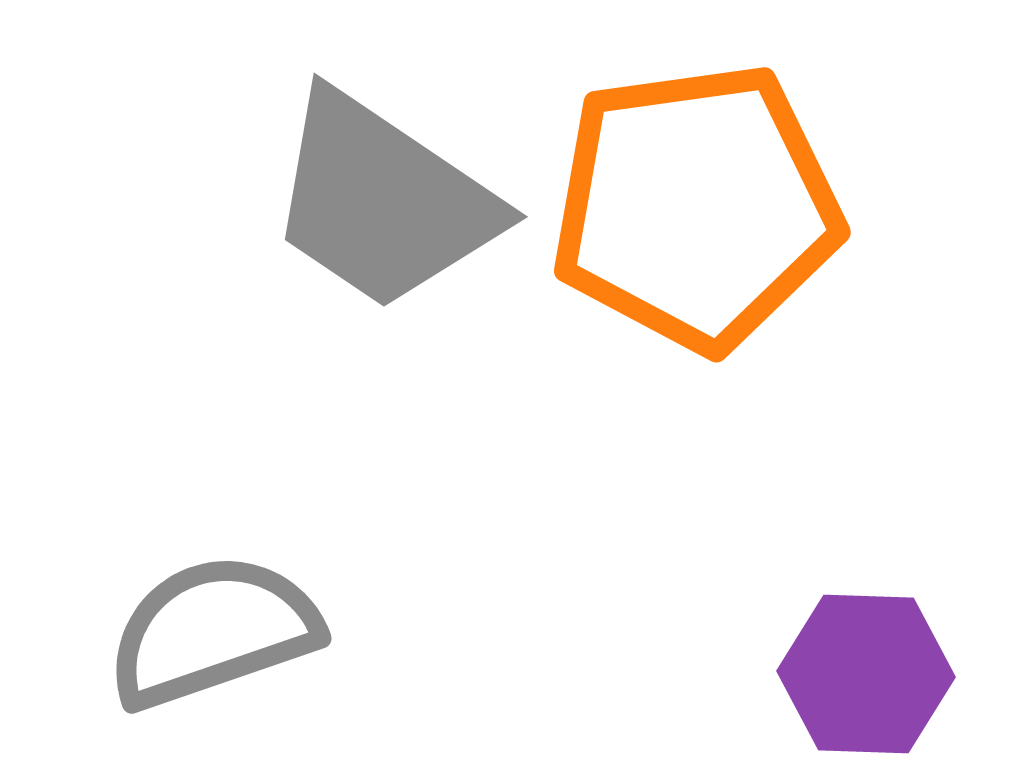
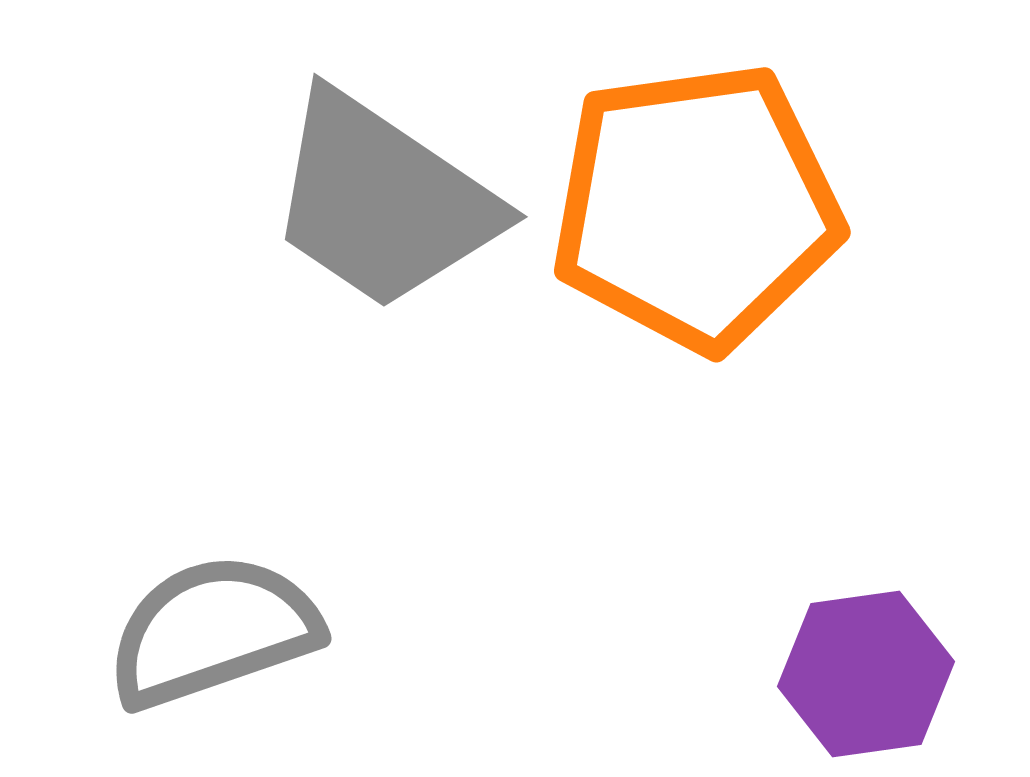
purple hexagon: rotated 10 degrees counterclockwise
